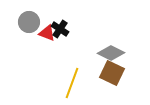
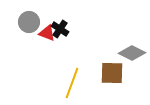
gray diamond: moved 21 px right
brown square: rotated 25 degrees counterclockwise
